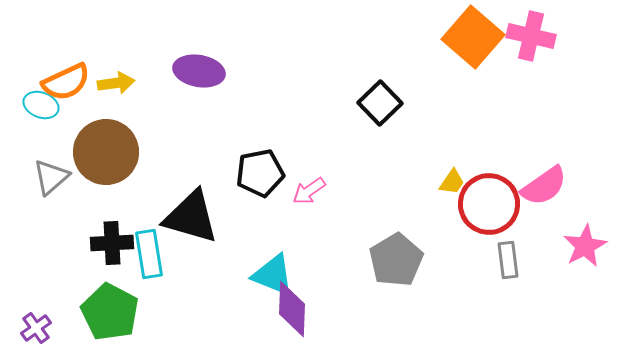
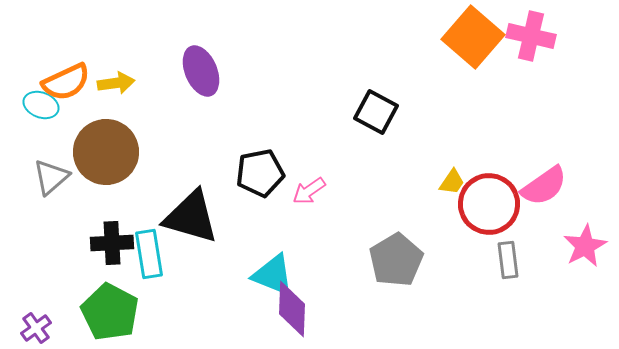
purple ellipse: moved 2 px right; rotated 57 degrees clockwise
black square: moved 4 px left, 9 px down; rotated 18 degrees counterclockwise
